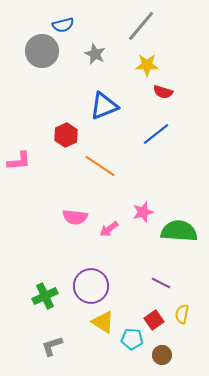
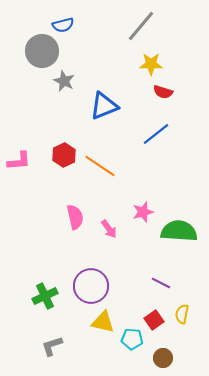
gray star: moved 31 px left, 27 px down
yellow star: moved 4 px right, 1 px up
red hexagon: moved 2 px left, 20 px down
pink semicircle: rotated 110 degrees counterclockwise
pink arrow: rotated 90 degrees counterclockwise
yellow triangle: rotated 20 degrees counterclockwise
brown circle: moved 1 px right, 3 px down
